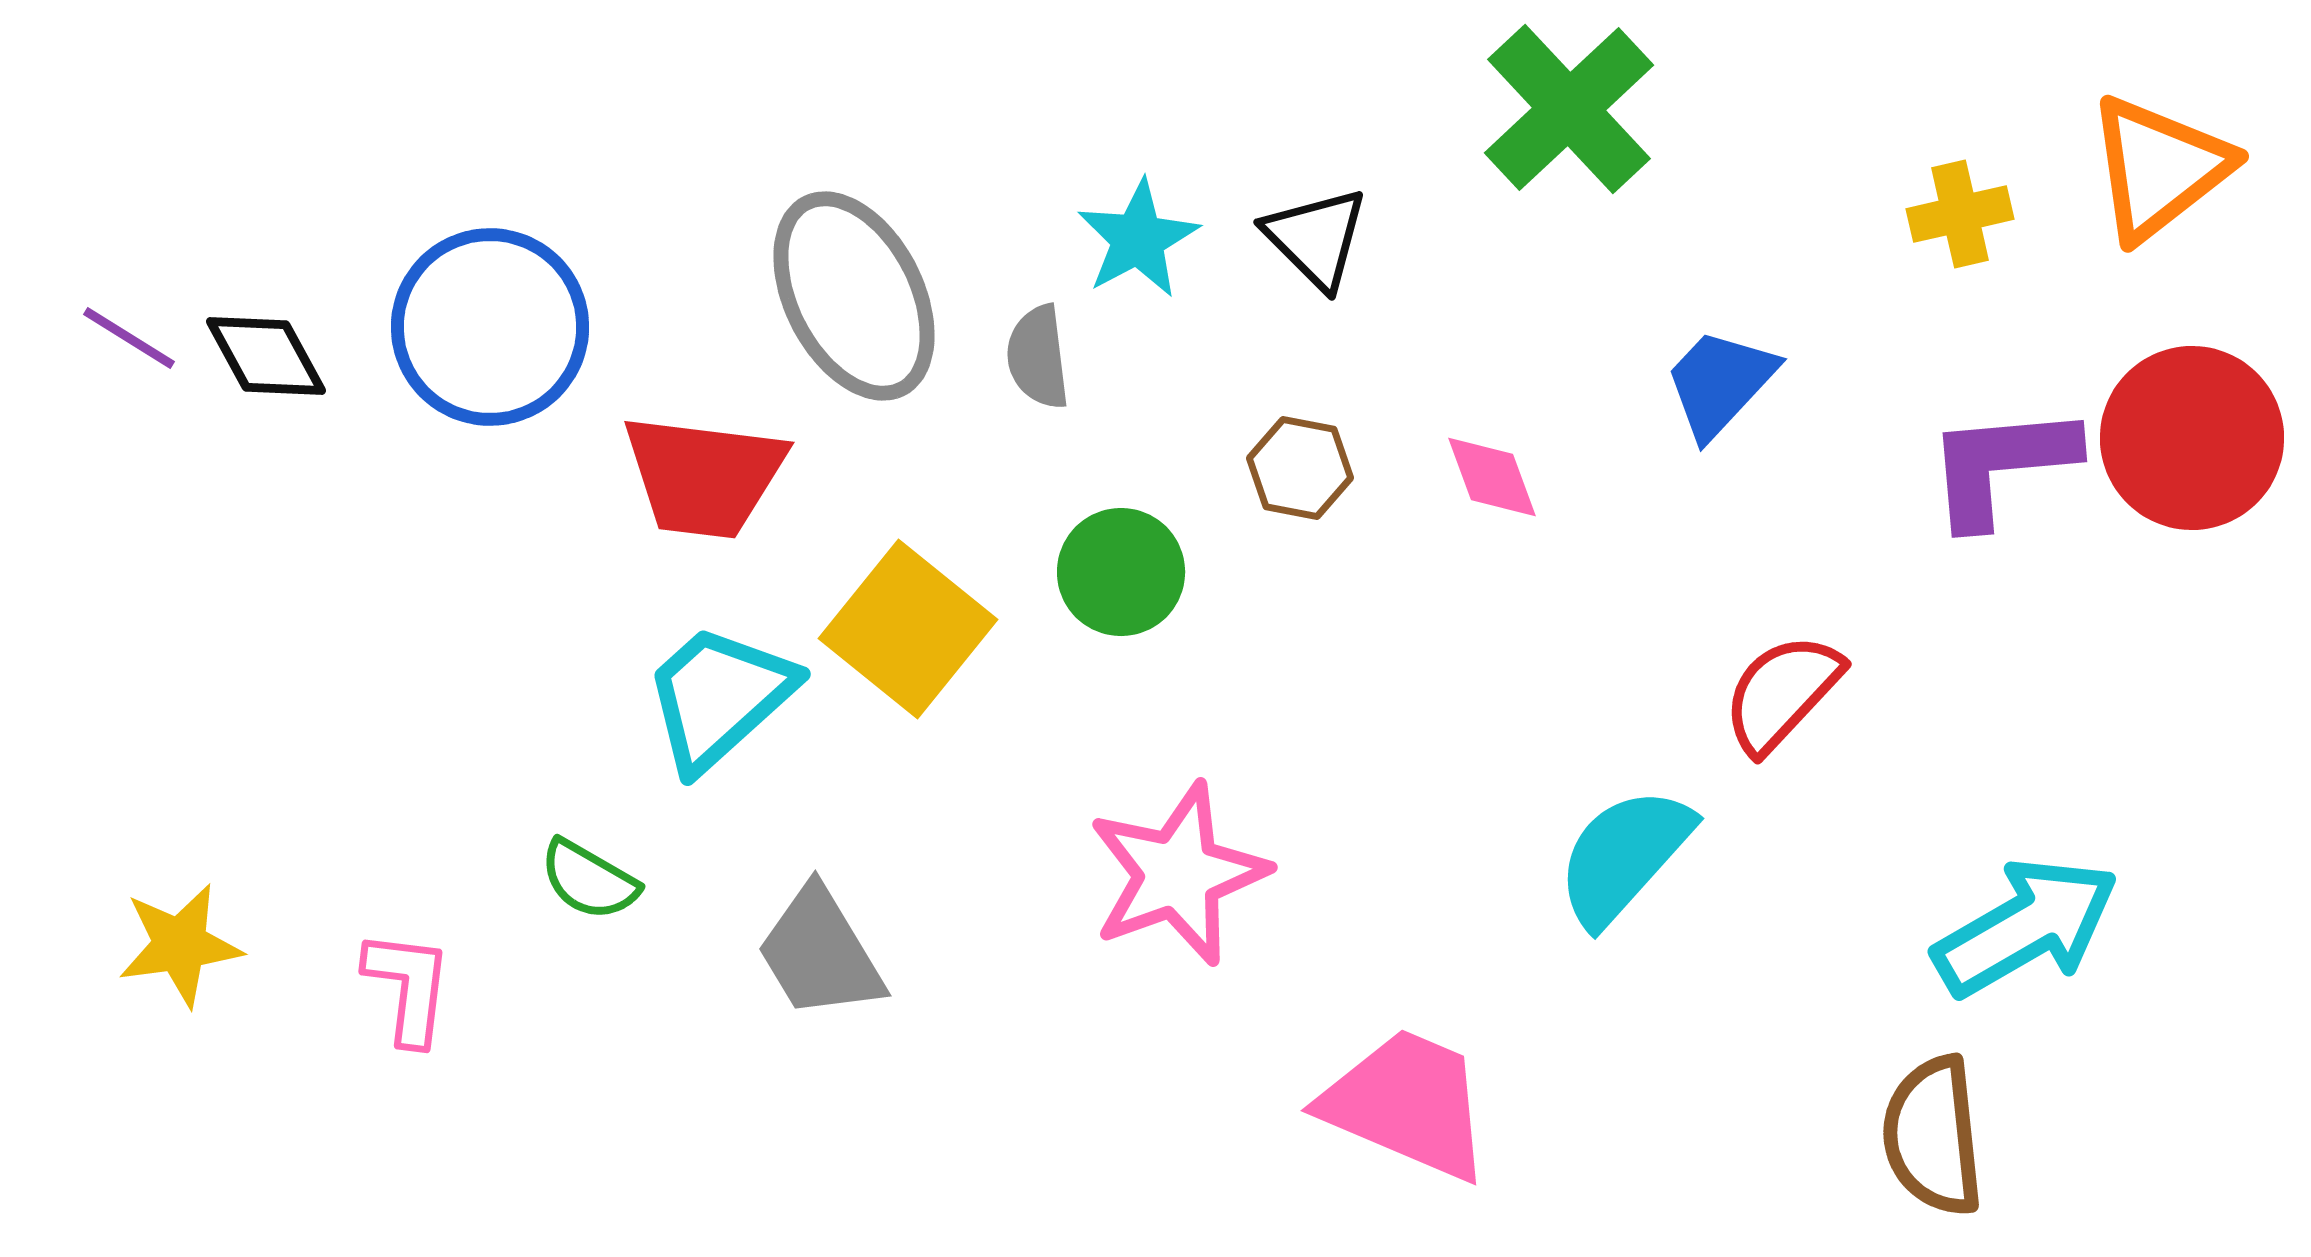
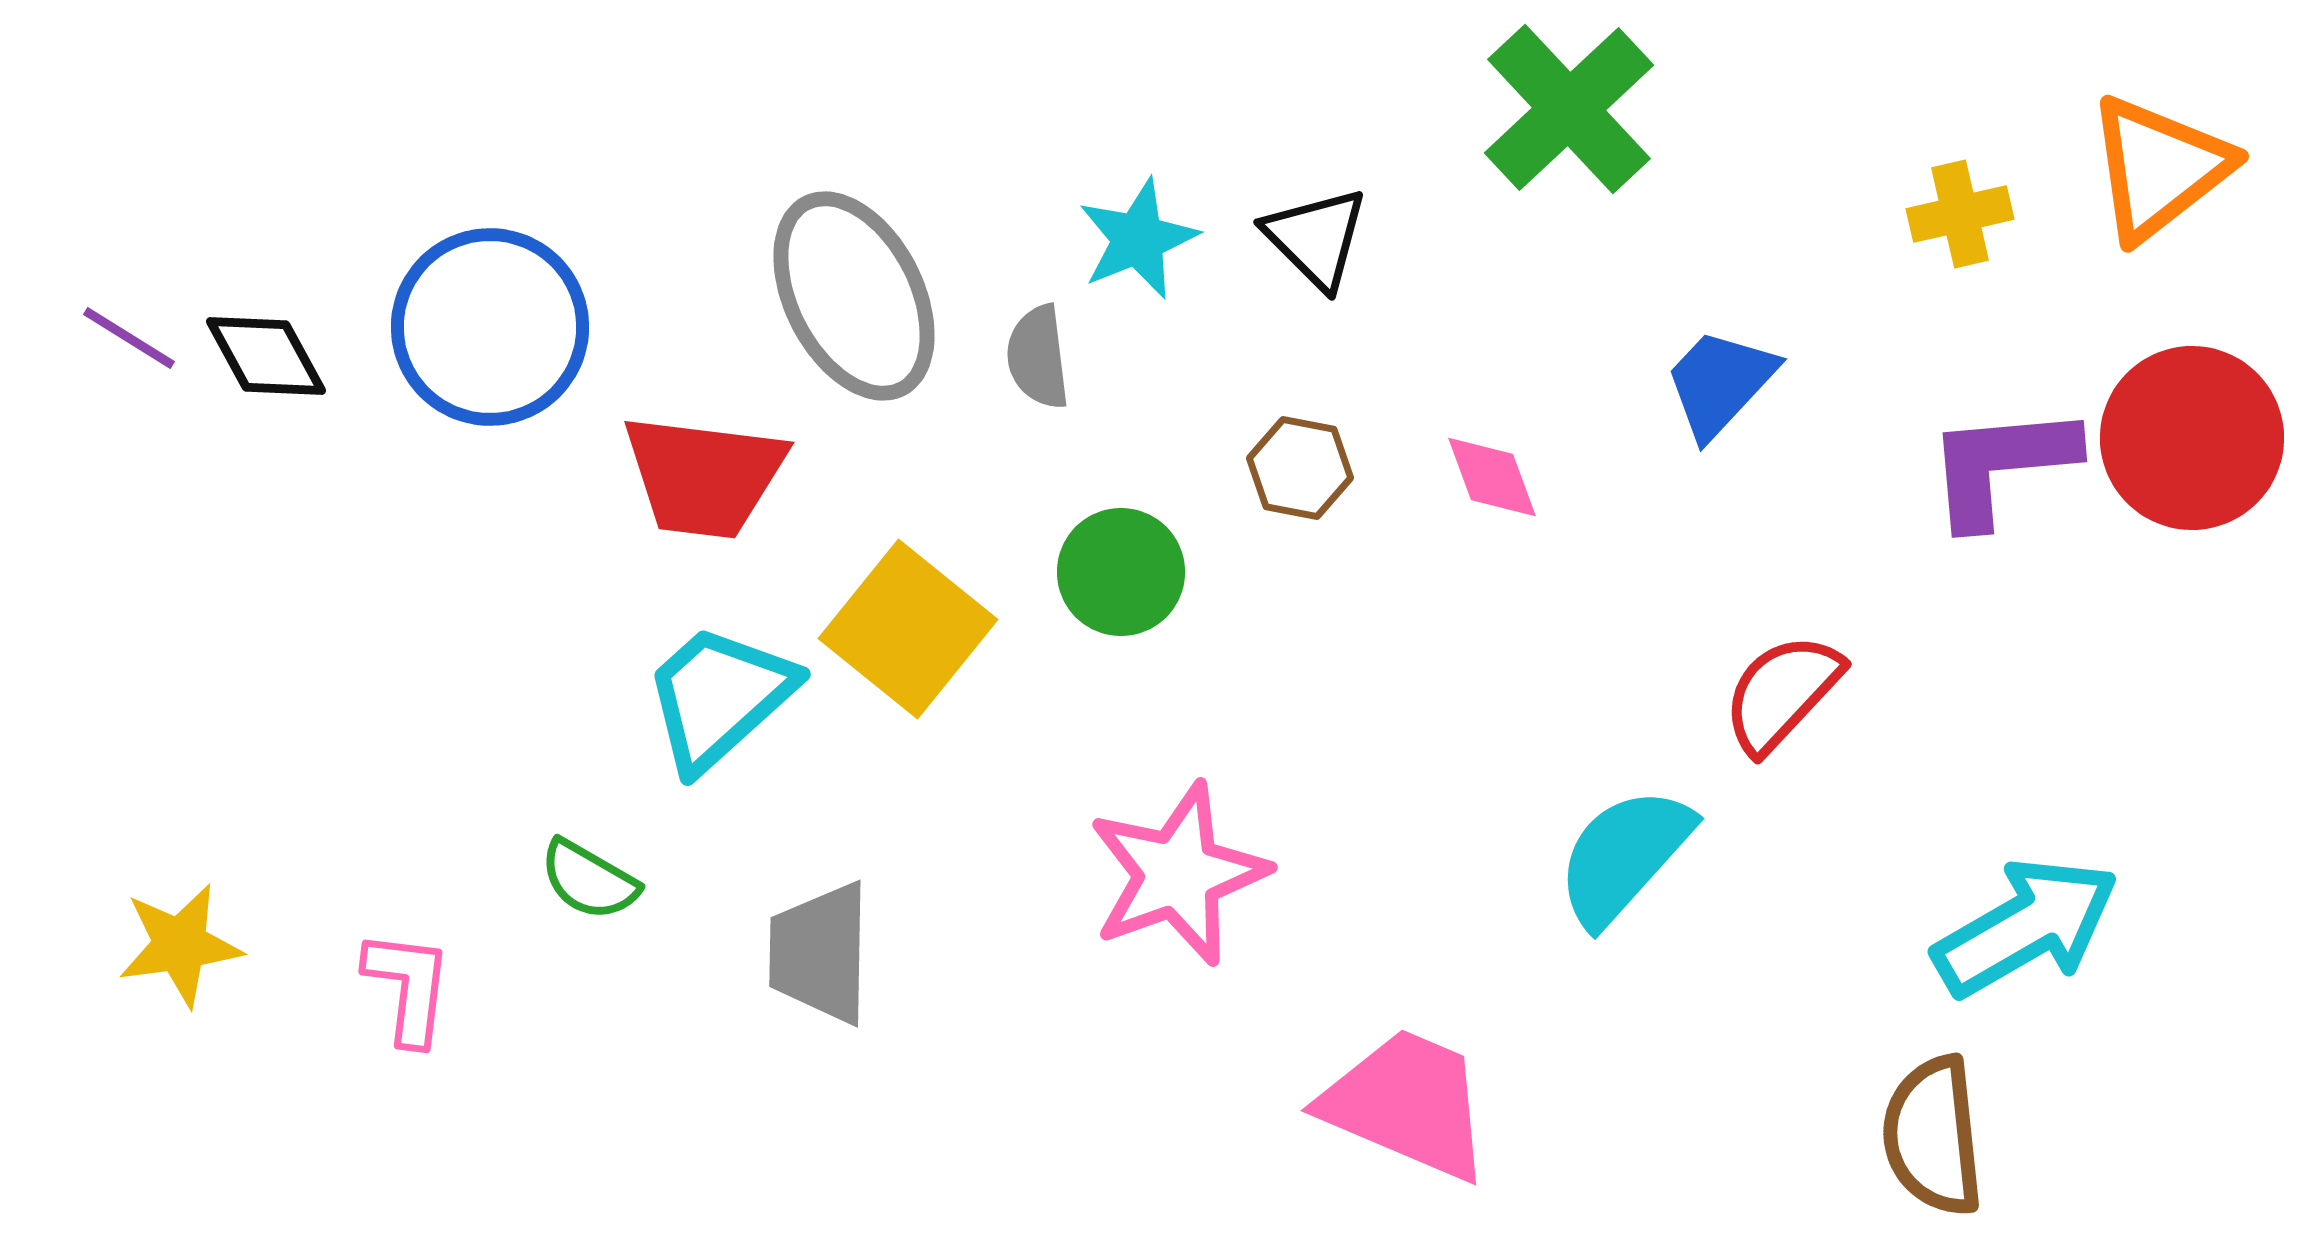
cyan star: rotated 6 degrees clockwise
gray trapezoid: rotated 32 degrees clockwise
